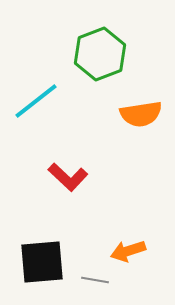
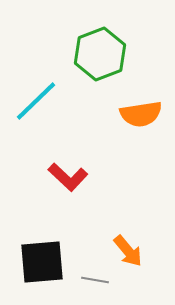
cyan line: rotated 6 degrees counterclockwise
orange arrow: rotated 112 degrees counterclockwise
